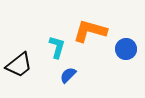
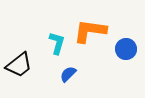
orange L-shape: rotated 8 degrees counterclockwise
cyan L-shape: moved 4 px up
blue semicircle: moved 1 px up
